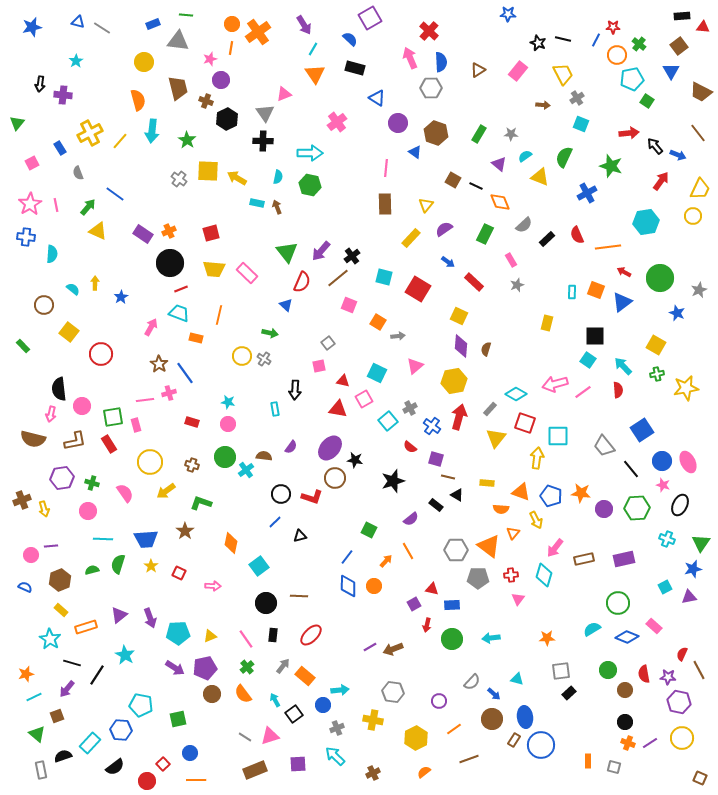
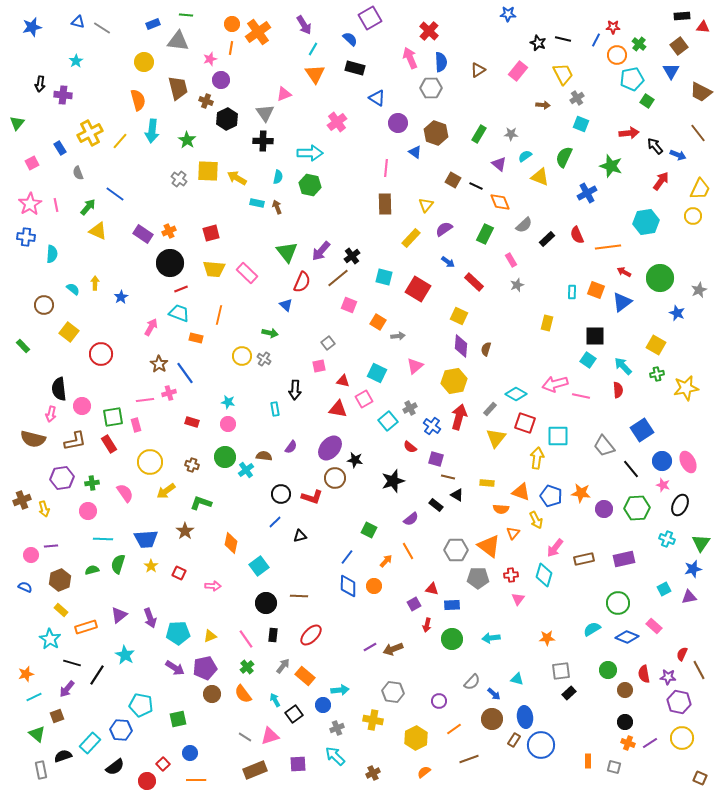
pink line at (583, 392): moved 2 px left, 4 px down; rotated 48 degrees clockwise
green cross at (92, 483): rotated 24 degrees counterclockwise
cyan square at (665, 587): moved 1 px left, 2 px down
